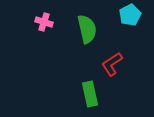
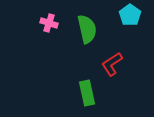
cyan pentagon: rotated 10 degrees counterclockwise
pink cross: moved 5 px right, 1 px down
green rectangle: moved 3 px left, 1 px up
